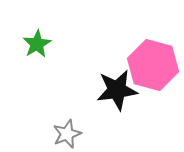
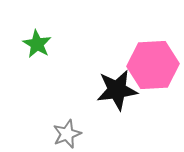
green star: rotated 12 degrees counterclockwise
pink hexagon: rotated 18 degrees counterclockwise
